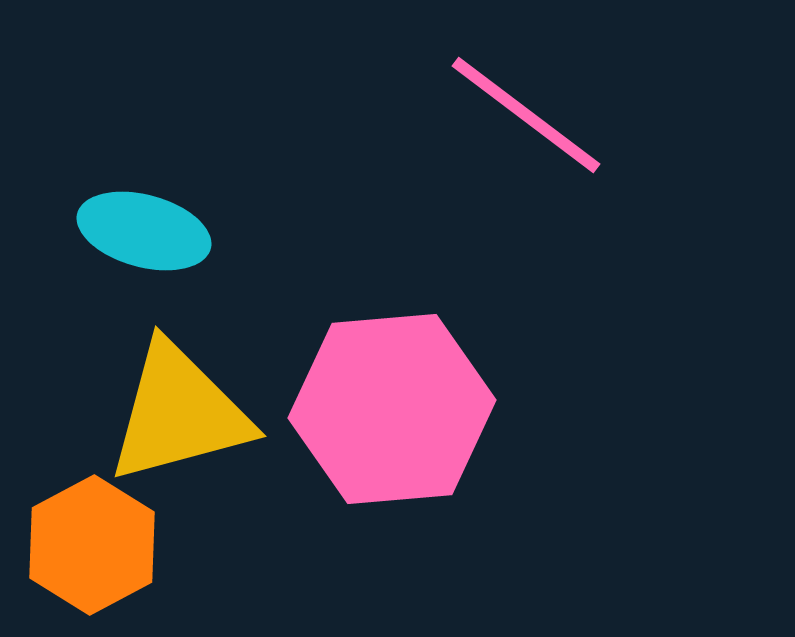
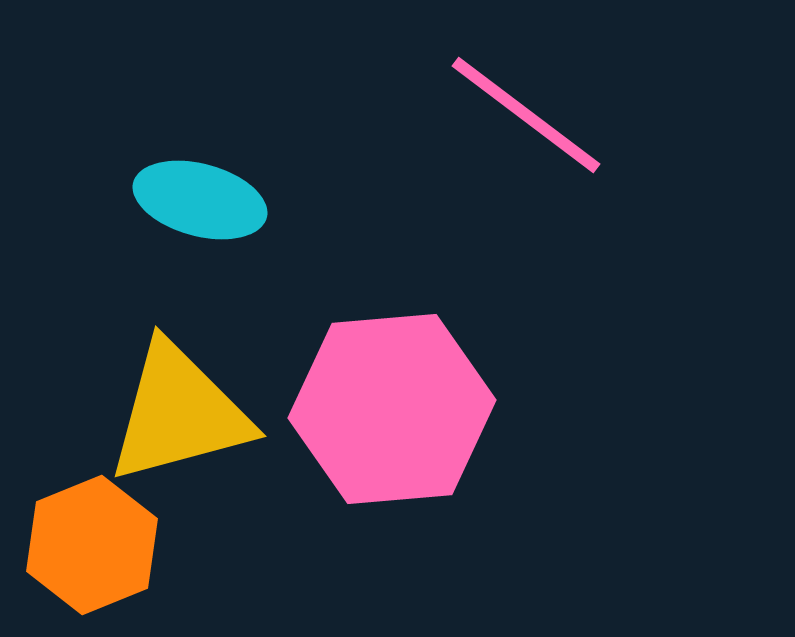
cyan ellipse: moved 56 px right, 31 px up
orange hexagon: rotated 6 degrees clockwise
